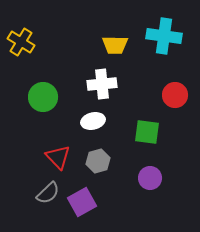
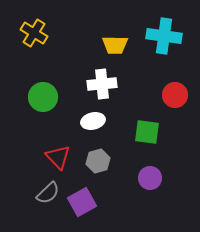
yellow cross: moved 13 px right, 9 px up
